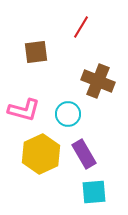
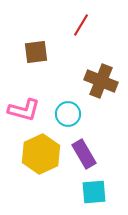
red line: moved 2 px up
brown cross: moved 3 px right
